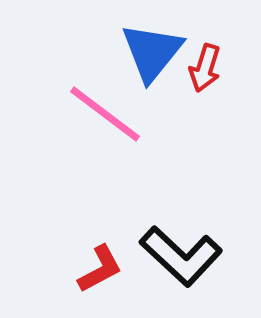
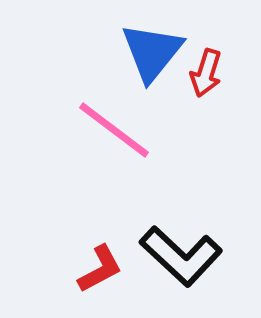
red arrow: moved 1 px right, 5 px down
pink line: moved 9 px right, 16 px down
